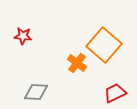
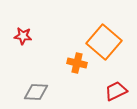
orange square: moved 3 px up
orange cross: rotated 24 degrees counterclockwise
red trapezoid: moved 1 px right, 2 px up
